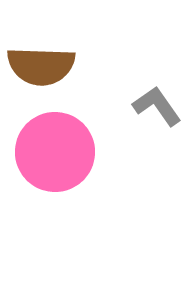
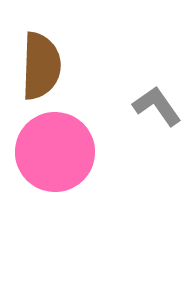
brown semicircle: rotated 90 degrees counterclockwise
